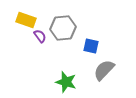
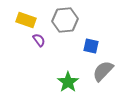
gray hexagon: moved 2 px right, 8 px up
purple semicircle: moved 1 px left, 4 px down
gray semicircle: moved 1 px left, 1 px down
green star: moved 2 px right; rotated 20 degrees clockwise
